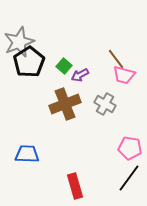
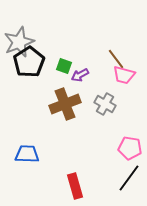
green square: rotated 21 degrees counterclockwise
